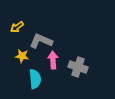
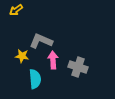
yellow arrow: moved 1 px left, 17 px up
